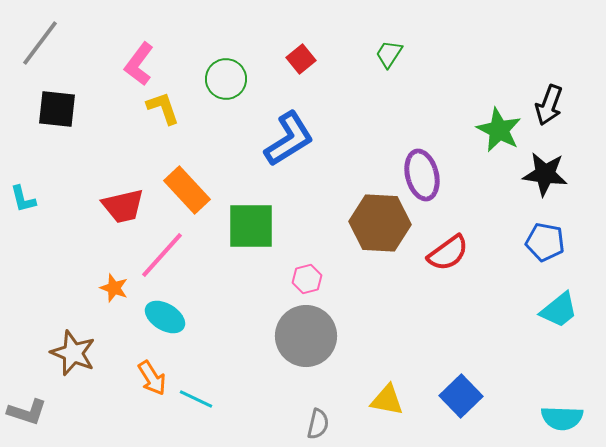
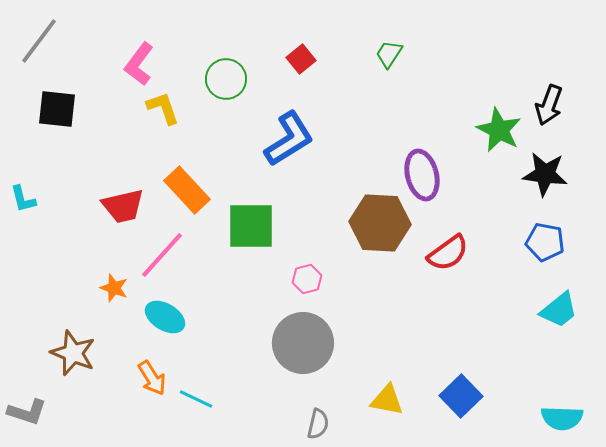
gray line: moved 1 px left, 2 px up
gray circle: moved 3 px left, 7 px down
